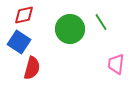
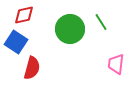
blue square: moved 3 px left
